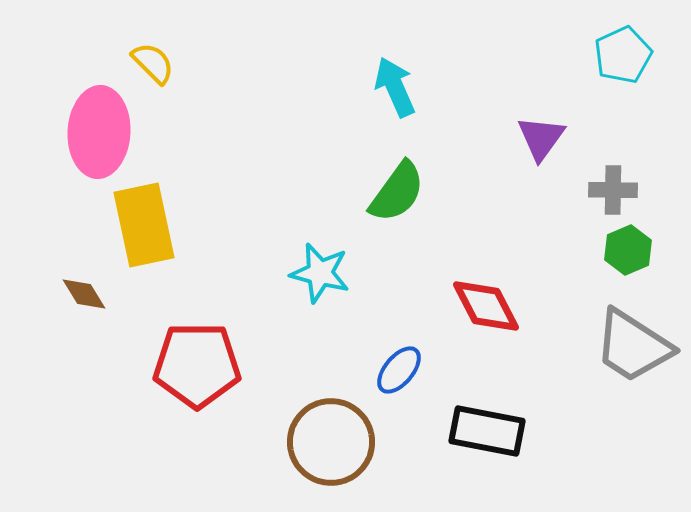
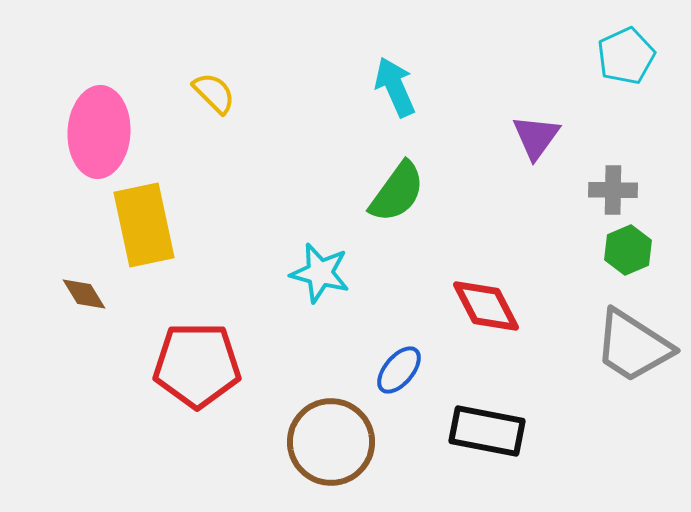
cyan pentagon: moved 3 px right, 1 px down
yellow semicircle: moved 61 px right, 30 px down
purple triangle: moved 5 px left, 1 px up
